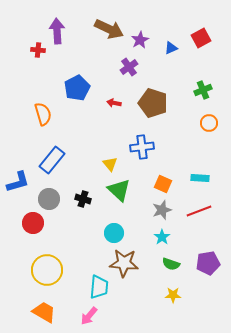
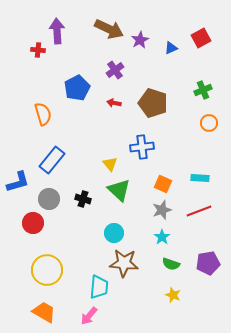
purple cross: moved 14 px left, 3 px down
yellow star: rotated 21 degrees clockwise
